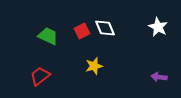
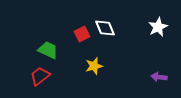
white star: rotated 18 degrees clockwise
red square: moved 3 px down
green trapezoid: moved 14 px down
